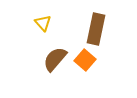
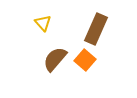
brown rectangle: rotated 12 degrees clockwise
